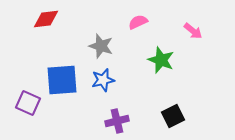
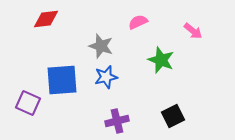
blue star: moved 3 px right, 3 px up
